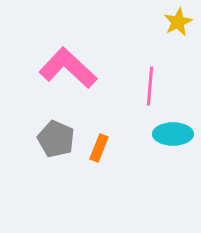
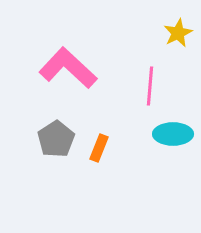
yellow star: moved 11 px down
gray pentagon: rotated 15 degrees clockwise
